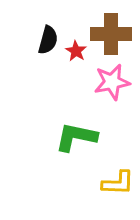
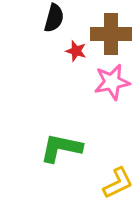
black semicircle: moved 6 px right, 22 px up
red star: rotated 15 degrees counterclockwise
green L-shape: moved 15 px left, 11 px down
yellow L-shape: rotated 28 degrees counterclockwise
